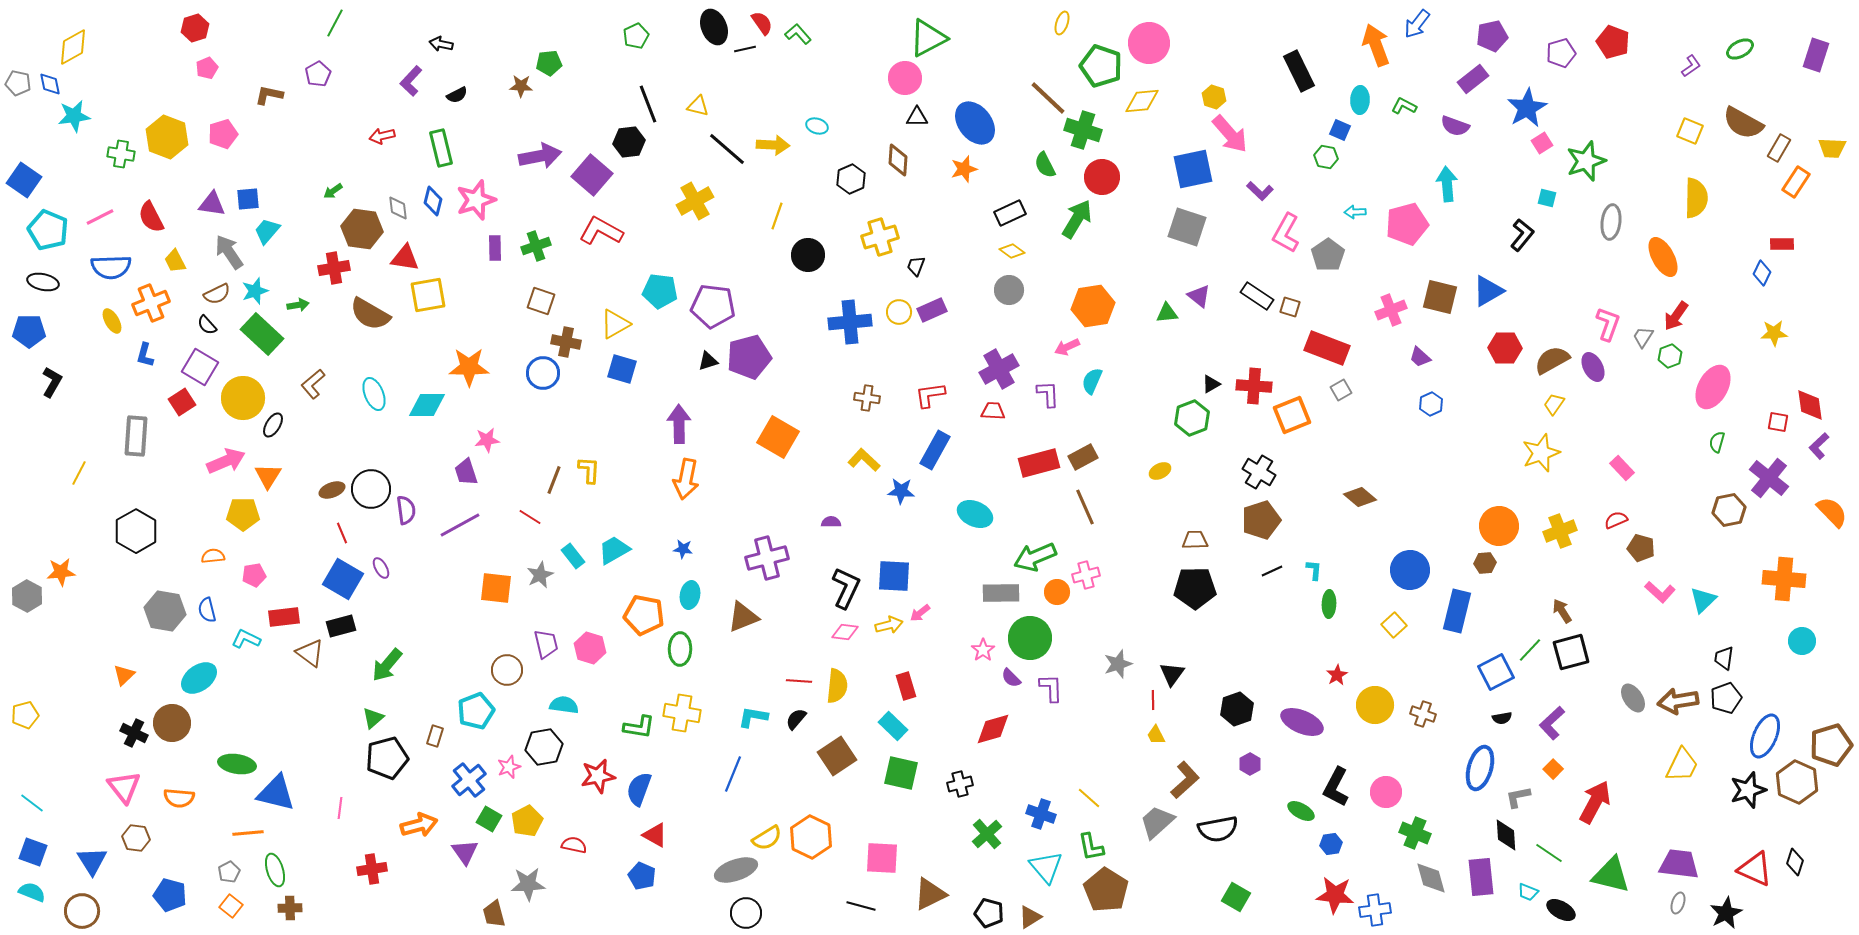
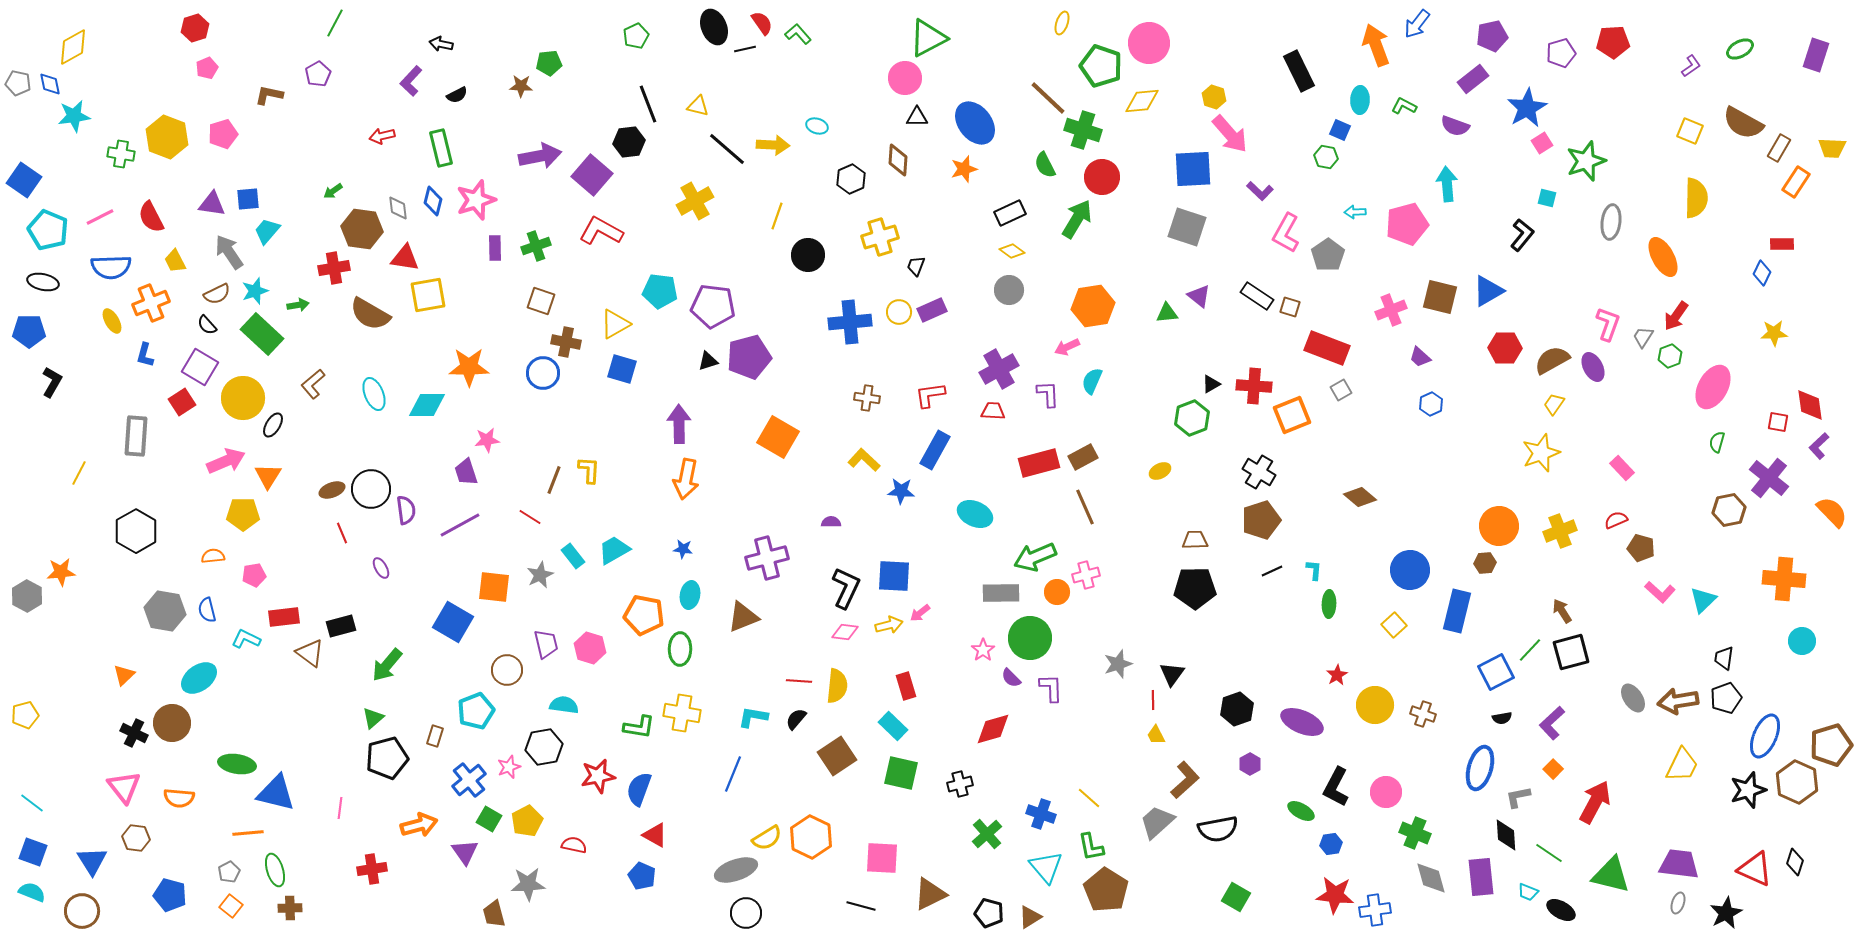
red pentagon at (1613, 42): rotated 24 degrees counterclockwise
blue square at (1193, 169): rotated 9 degrees clockwise
blue square at (343, 579): moved 110 px right, 43 px down
orange square at (496, 588): moved 2 px left, 1 px up
